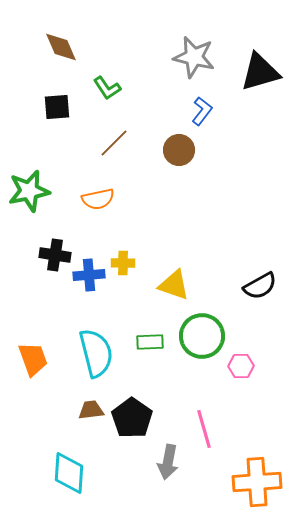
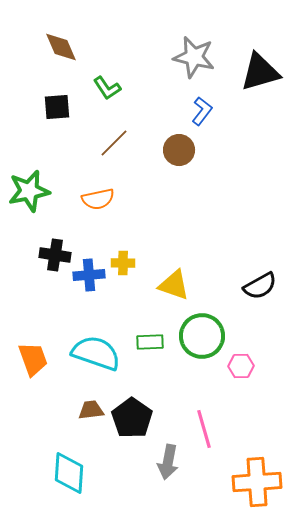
cyan semicircle: rotated 57 degrees counterclockwise
